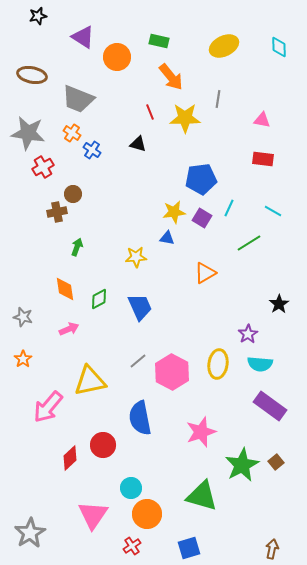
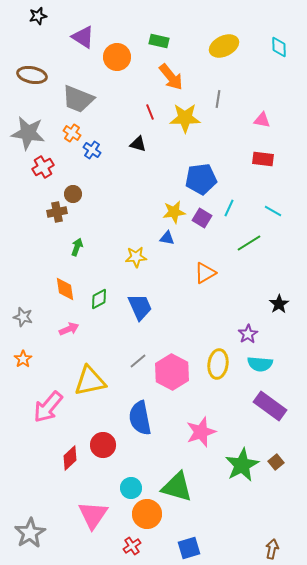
green triangle at (202, 496): moved 25 px left, 9 px up
